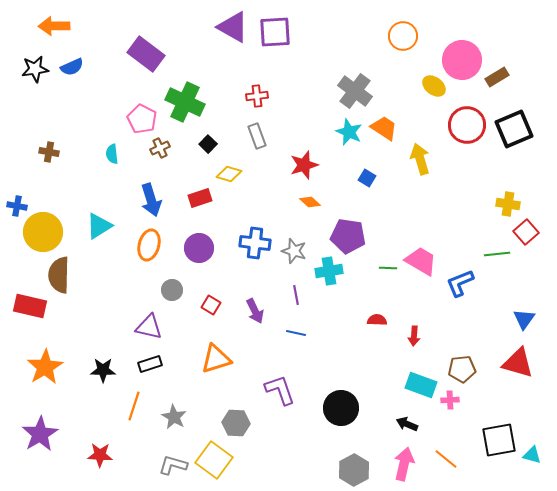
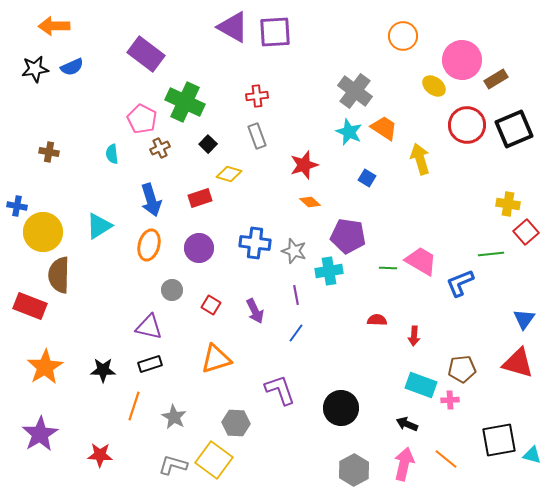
brown rectangle at (497, 77): moved 1 px left, 2 px down
green line at (497, 254): moved 6 px left
red rectangle at (30, 306): rotated 8 degrees clockwise
blue line at (296, 333): rotated 66 degrees counterclockwise
